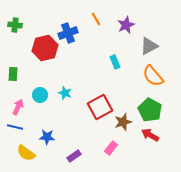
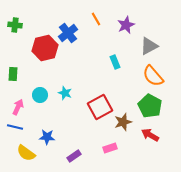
blue cross: rotated 18 degrees counterclockwise
green pentagon: moved 4 px up
pink rectangle: moved 1 px left; rotated 32 degrees clockwise
